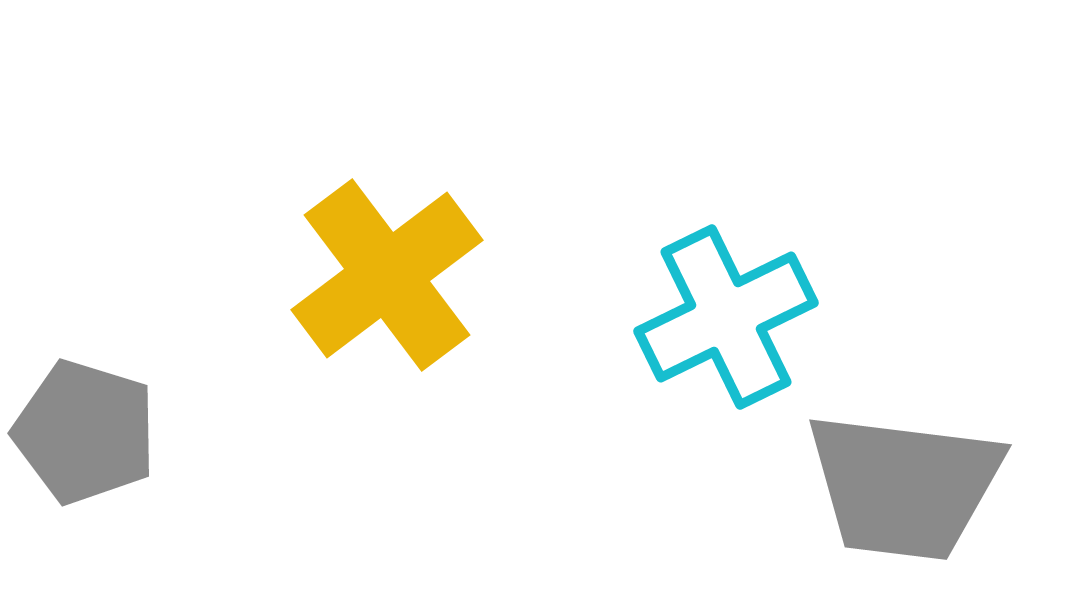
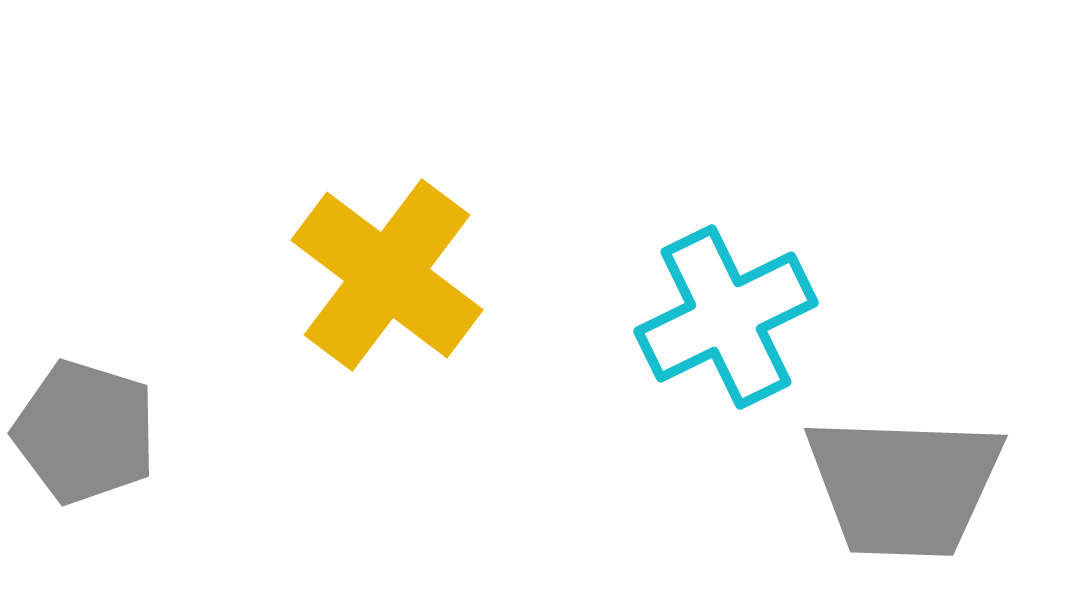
yellow cross: rotated 16 degrees counterclockwise
gray trapezoid: rotated 5 degrees counterclockwise
